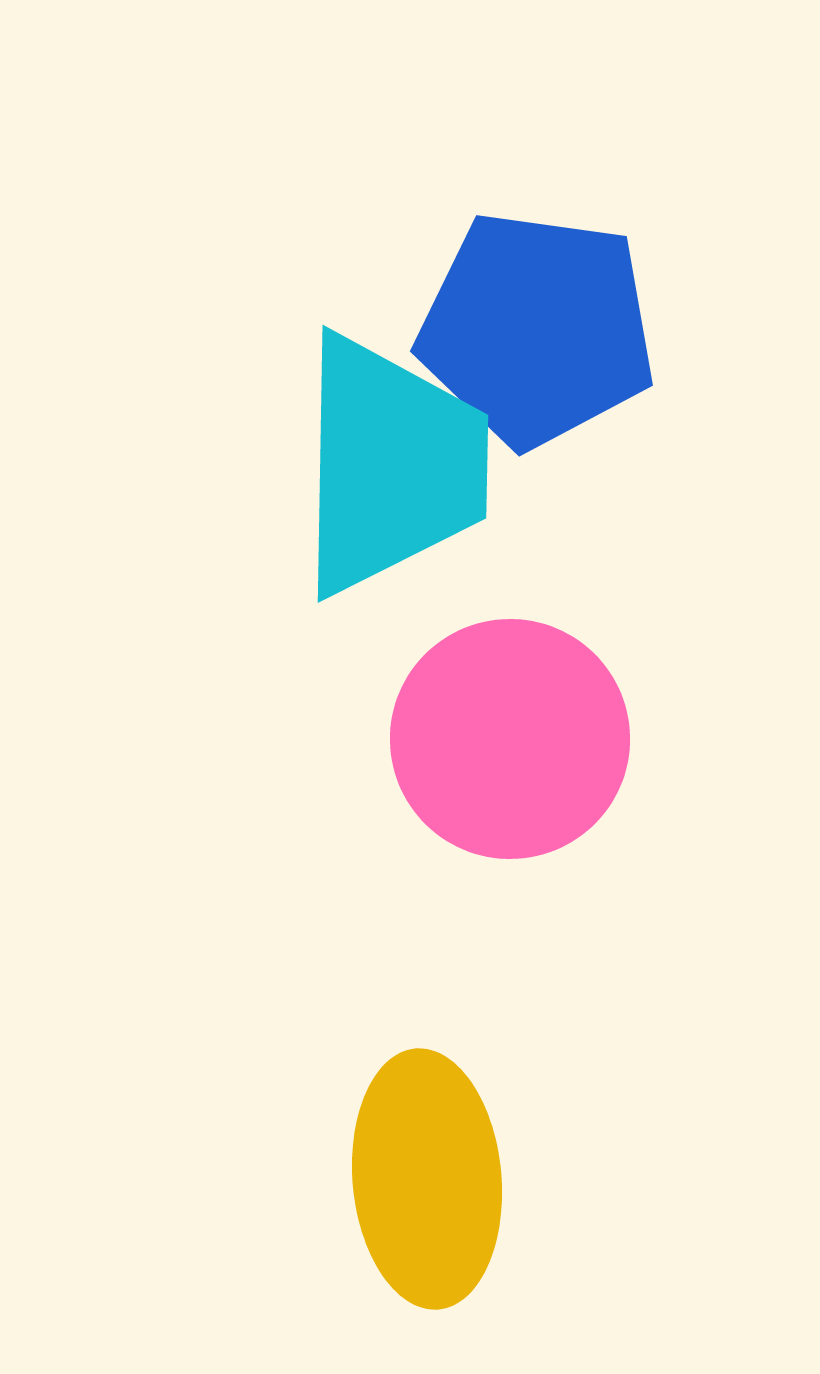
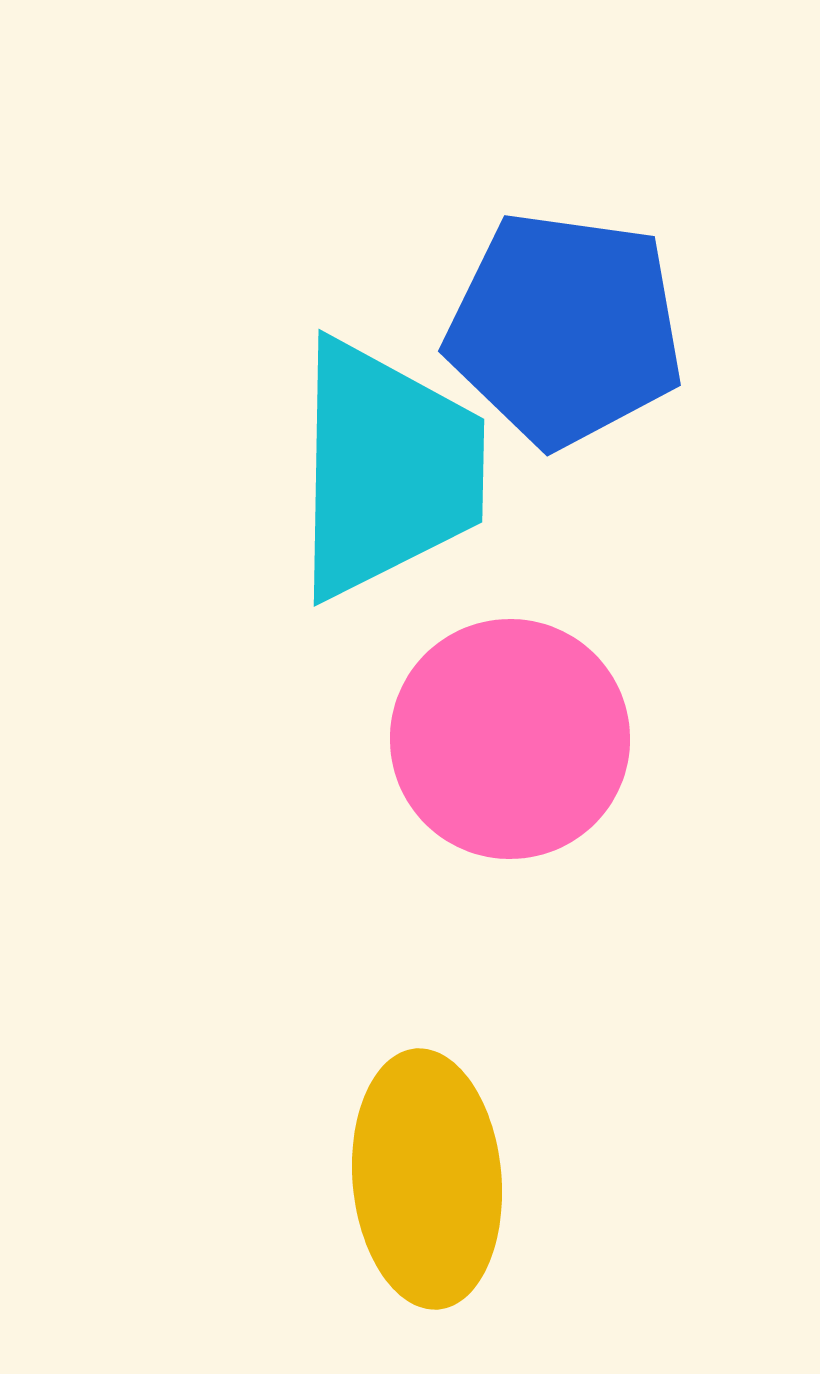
blue pentagon: moved 28 px right
cyan trapezoid: moved 4 px left, 4 px down
